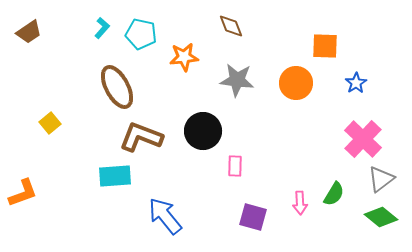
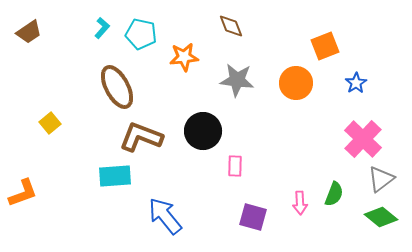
orange square: rotated 24 degrees counterclockwise
green semicircle: rotated 10 degrees counterclockwise
